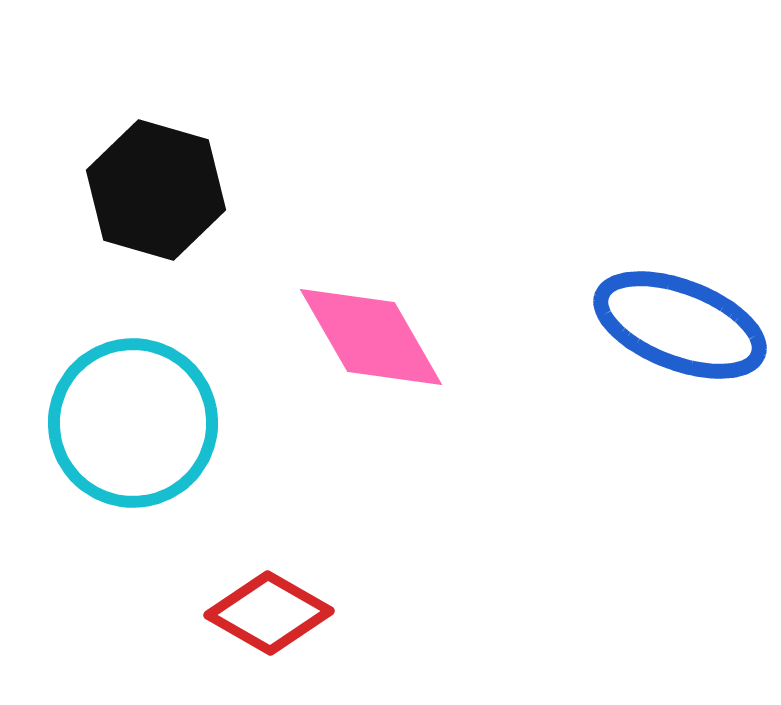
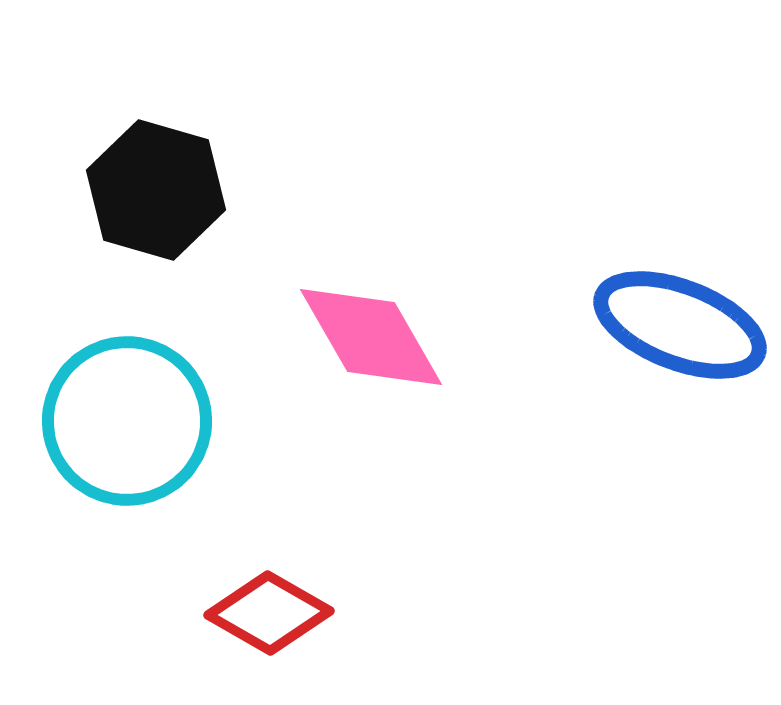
cyan circle: moved 6 px left, 2 px up
